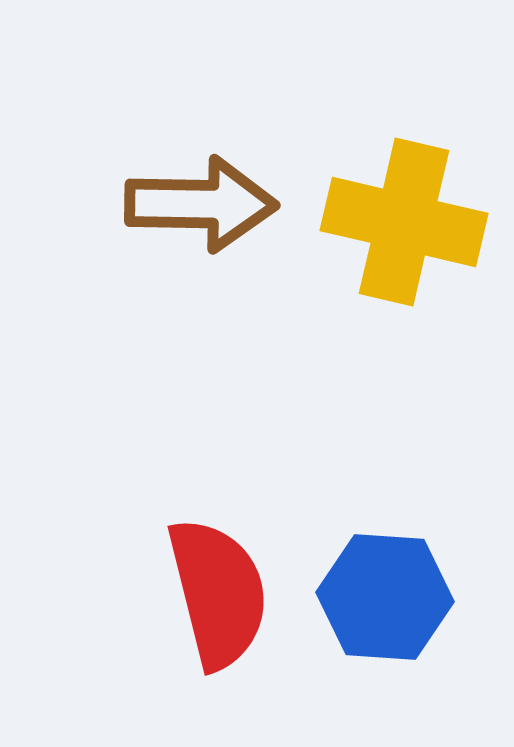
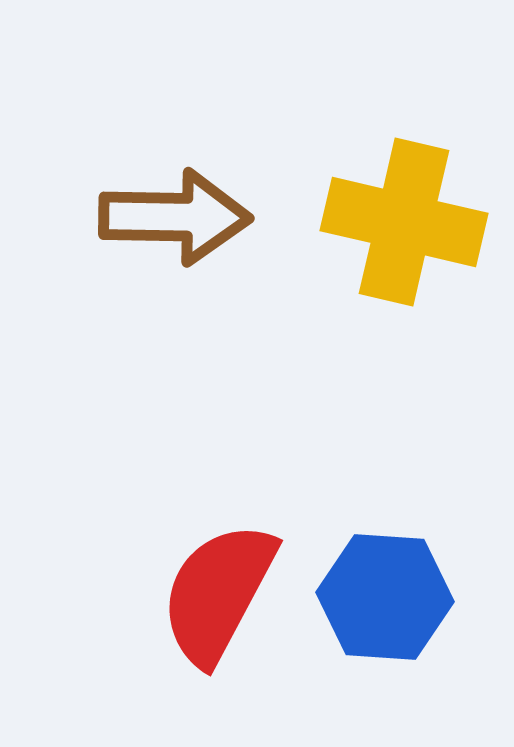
brown arrow: moved 26 px left, 13 px down
red semicircle: rotated 138 degrees counterclockwise
